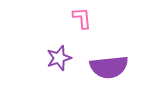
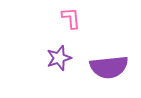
pink L-shape: moved 11 px left
